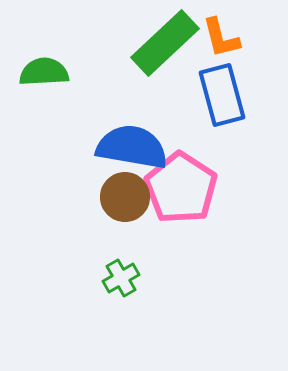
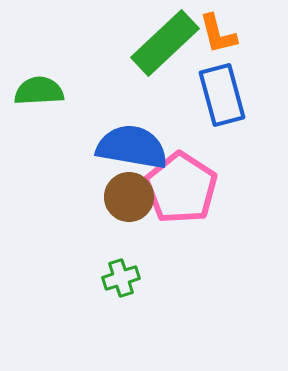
orange L-shape: moved 3 px left, 4 px up
green semicircle: moved 5 px left, 19 px down
brown circle: moved 4 px right
green cross: rotated 12 degrees clockwise
